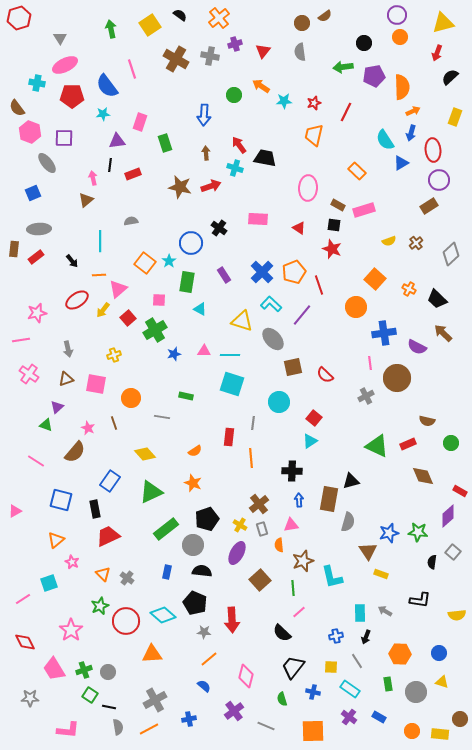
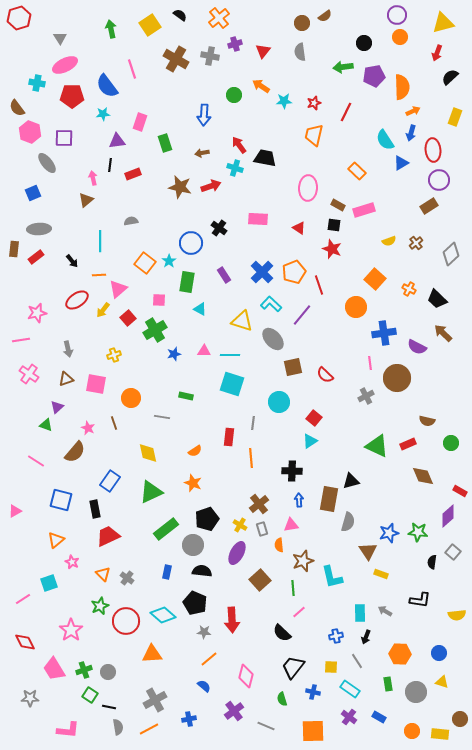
brown arrow at (206, 153): moved 4 px left; rotated 96 degrees counterclockwise
yellow diamond at (145, 454): moved 3 px right, 1 px up; rotated 30 degrees clockwise
